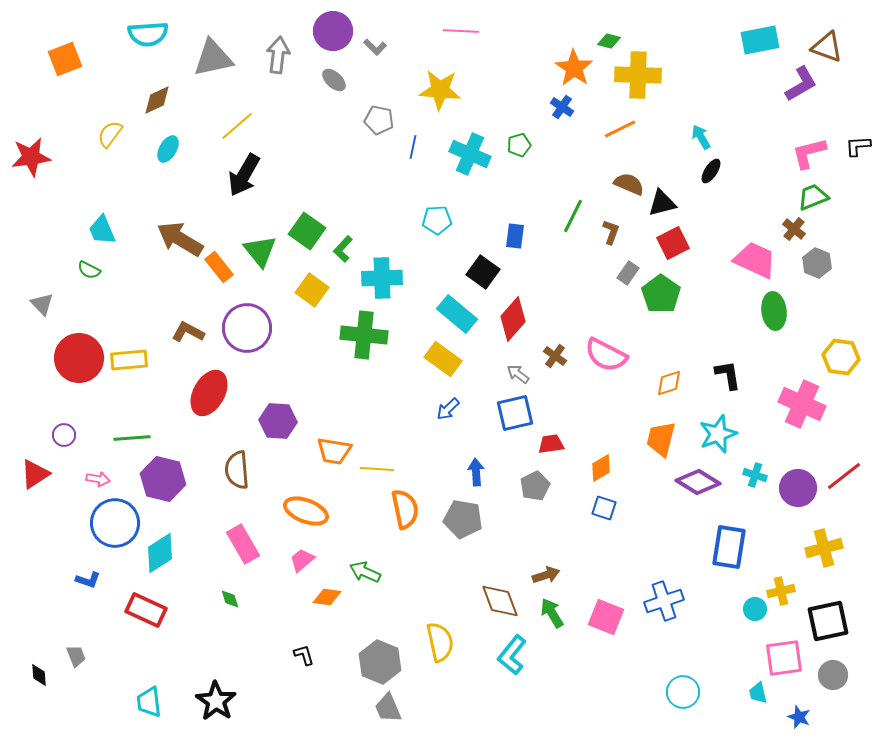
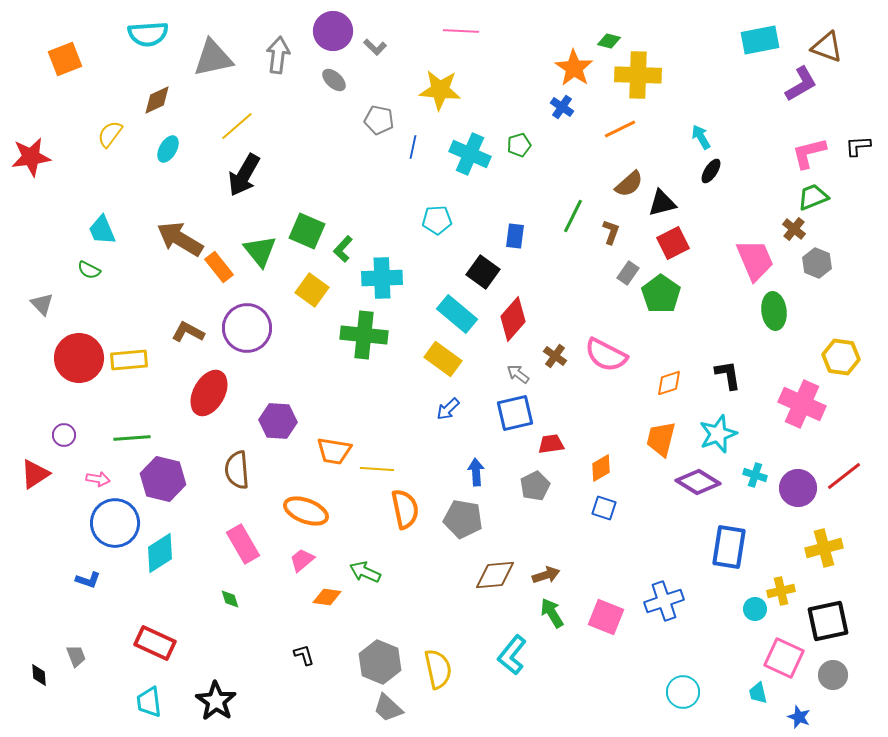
brown semicircle at (629, 184): rotated 116 degrees clockwise
green square at (307, 231): rotated 12 degrees counterclockwise
pink trapezoid at (755, 260): rotated 42 degrees clockwise
brown diamond at (500, 601): moved 5 px left, 26 px up; rotated 75 degrees counterclockwise
red rectangle at (146, 610): moved 9 px right, 33 px down
yellow semicircle at (440, 642): moved 2 px left, 27 px down
pink square at (784, 658): rotated 33 degrees clockwise
gray trapezoid at (388, 708): rotated 24 degrees counterclockwise
